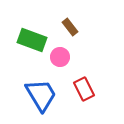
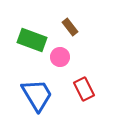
blue trapezoid: moved 4 px left
